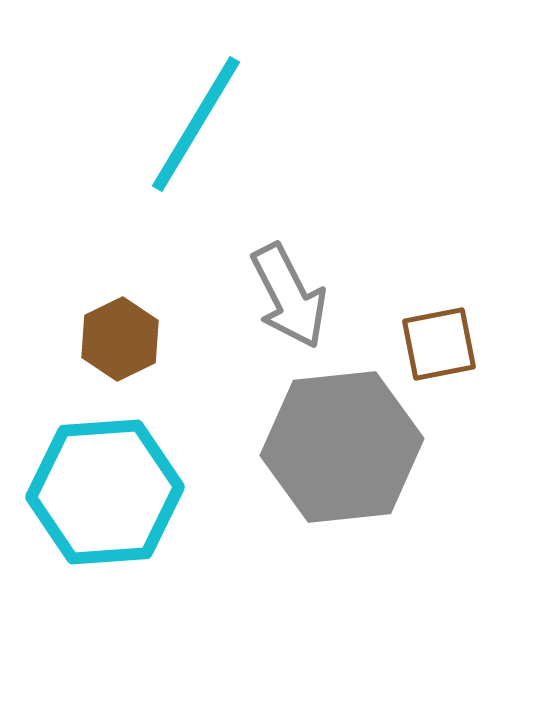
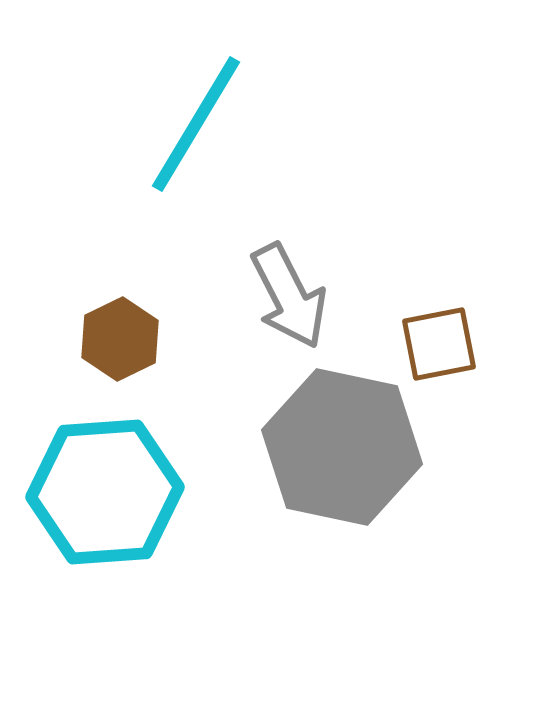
gray hexagon: rotated 18 degrees clockwise
